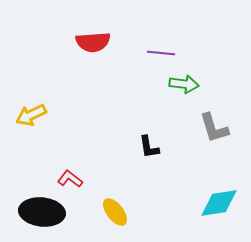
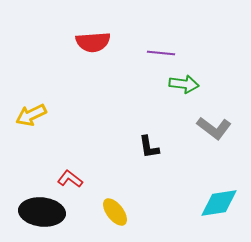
gray L-shape: rotated 36 degrees counterclockwise
